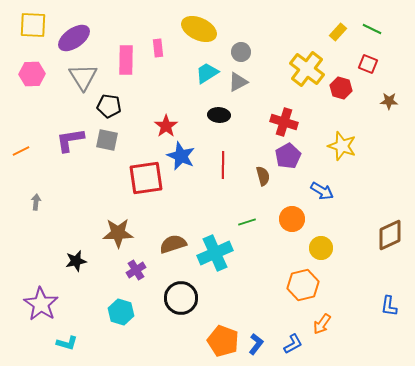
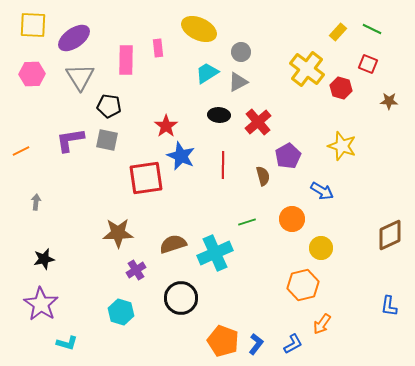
gray triangle at (83, 77): moved 3 px left
red cross at (284, 122): moved 26 px left; rotated 32 degrees clockwise
black star at (76, 261): moved 32 px left, 2 px up
